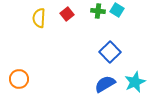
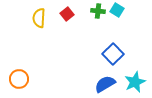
blue square: moved 3 px right, 2 px down
